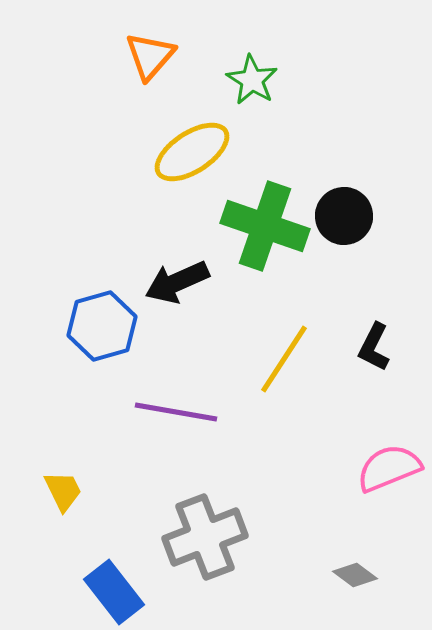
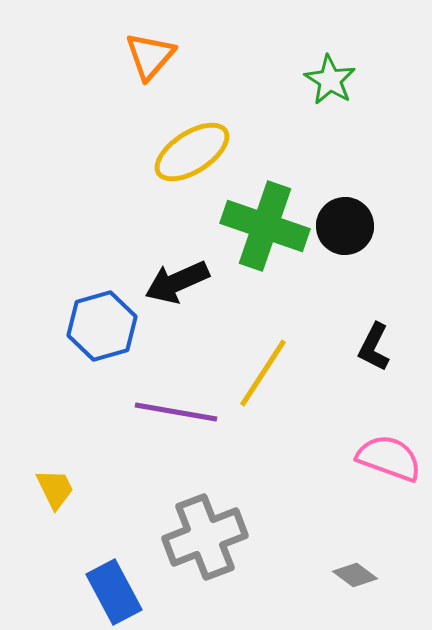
green star: moved 78 px right
black circle: moved 1 px right, 10 px down
yellow line: moved 21 px left, 14 px down
pink semicircle: moved 10 px up; rotated 42 degrees clockwise
yellow trapezoid: moved 8 px left, 2 px up
blue rectangle: rotated 10 degrees clockwise
